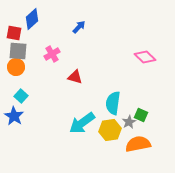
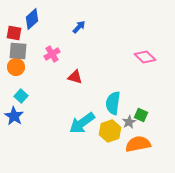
yellow hexagon: moved 1 px down; rotated 10 degrees counterclockwise
